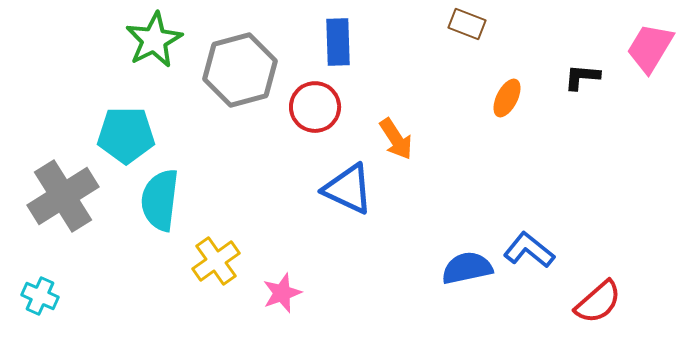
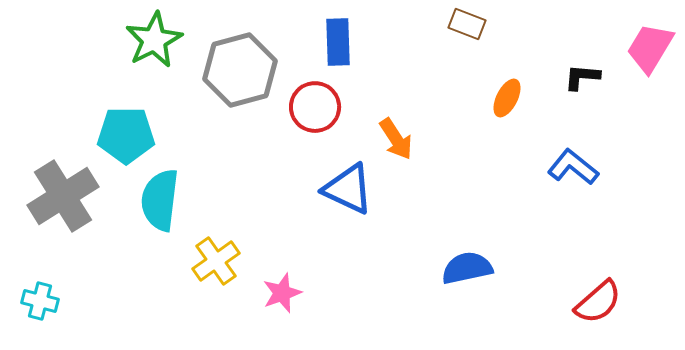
blue L-shape: moved 44 px right, 83 px up
cyan cross: moved 5 px down; rotated 9 degrees counterclockwise
